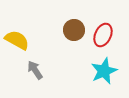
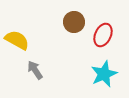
brown circle: moved 8 px up
cyan star: moved 3 px down
